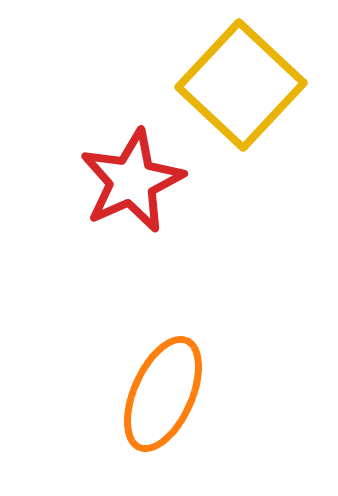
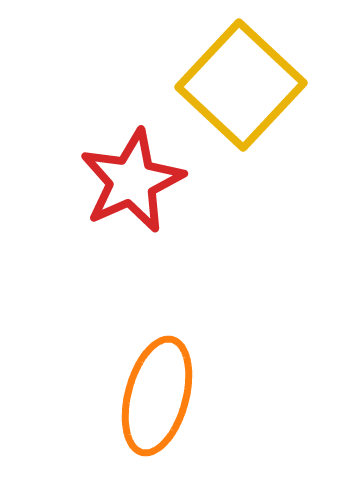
orange ellipse: moved 6 px left, 2 px down; rotated 9 degrees counterclockwise
